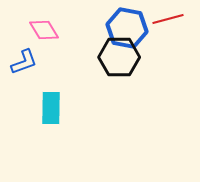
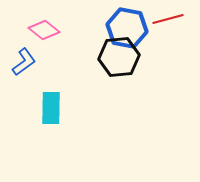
pink diamond: rotated 20 degrees counterclockwise
black hexagon: rotated 6 degrees counterclockwise
blue L-shape: rotated 16 degrees counterclockwise
